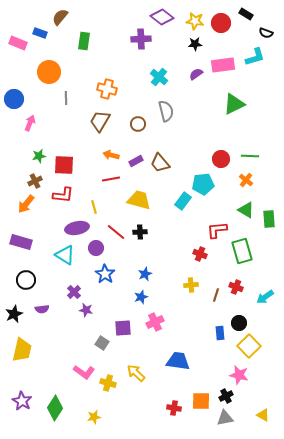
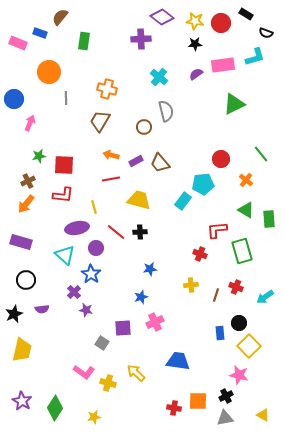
brown circle at (138, 124): moved 6 px right, 3 px down
green line at (250, 156): moved 11 px right, 2 px up; rotated 48 degrees clockwise
brown cross at (35, 181): moved 7 px left
cyan triangle at (65, 255): rotated 10 degrees clockwise
blue star at (105, 274): moved 14 px left
blue star at (145, 274): moved 5 px right, 5 px up; rotated 16 degrees clockwise
orange square at (201, 401): moved 3 px left
